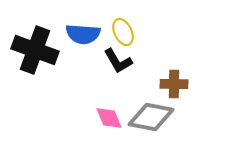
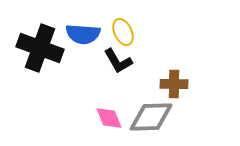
black cross: moved 5 px right, 2 px up
gray diamond: rotated 12 degrees counterclockwise
